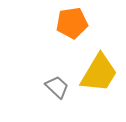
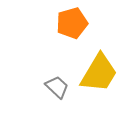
orange pentagon: rotated 8 degrees counterclockwise
